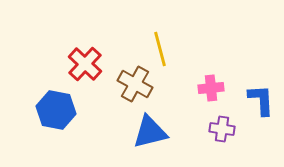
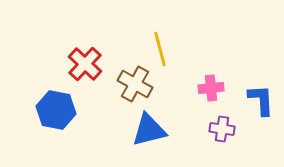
blue triangle: moved 1 px left, 2 px up
